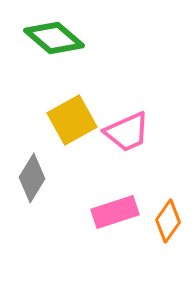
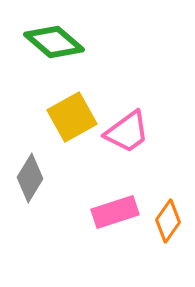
green diamond: moved 4 px down
yellow square: moved 3 px up
pink trapezoid: rotated 12 degrees counterclockwise
gray diamond: moved 2 px left
